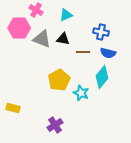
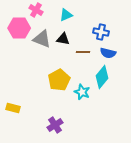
cyan star: moved 1 px right, 1 px up
